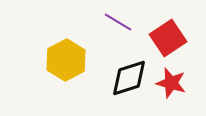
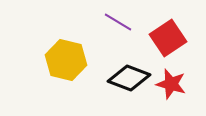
yellow hexagon: rotated 18 degrees counterclockwise
black diamond: rotated 39 degrees clockwise
red star: moved 1 px down
